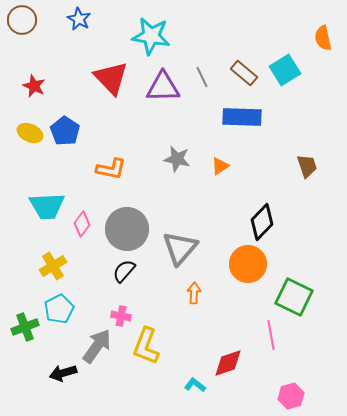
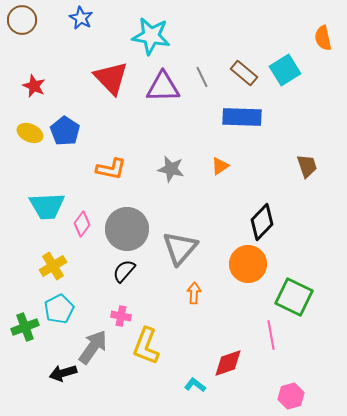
blue star: moved 2 px right, 1 px up
gray star: moved 6 px left, 10 px down
gray arrow: moved 4 px left, 1 px down
